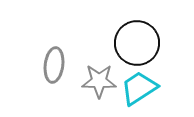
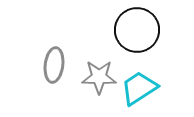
black circle: moved 13 px up
gray star: moved 4 px up
